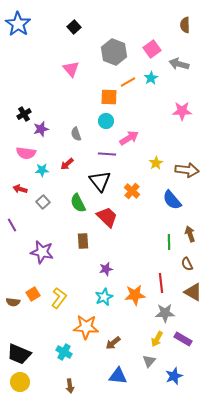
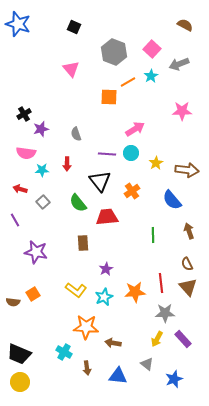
blue star at (18, 24): rotated 15 degrees counterclockwise
brown semicircle at (185, 25): rotated 119 degrees clockwise
black square at (74, 27): rotated 24 degrees counterclockwise
pink square at (152, 49): rotated 12 degrees counterclockwise
gray arrow at (179, 64): rotated 36 degrees counterclockwise
cyan star at (151, 78): moved 2 px up
cyan circle at (106, 121): moved 25 px right, 32 px down
pink arrow at (129, 138): moved 6 px right, 9 px up
red arrow at (67, 164): rotated 48 degrees counterclockwise
orange cross at (132, 191): rotated 14 degrees clockwise
green semicircle at (78, 203): rotated 12 degrees counterclockwise
red trapezoid at (107, 217): rotated 50 degrees counterclockwise
purple line at (12, 225): moved 3 px right, 5 px up
brown arrow at (190, 234): moved 1 px left, 3 px up
brown rectangle at (83, 241): moved 2 px down
green line at (169, 242): moved 16 px left, 7 px up
purple star at (42, 252): moved 6 px left
purple star at (106, 269): rotated 16 degrees counterclockwise
brown triangle at (193, 292): moved 5 px left, 5 px up; rotated 18 degrees clockwise
orange star at (135, 295): moved 3 px up
yellow L-shape at (59, 298): moved 17 px right, 8 px up; rotated 90 degrees clockwise
purple rectangle at (183, 339): rotated 18 degrees clockwise
brown arrow at (113, 343): rotated 49 degrees clockwise
gray triangle at (149, 361): moved 2 px left, 3 px down; rotated 32 degrees counterclockwise
blue star at (174, 376): moved 3 px down
brown arrow at (70, 386): moved 17 px right, 18 px up
